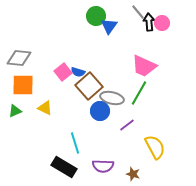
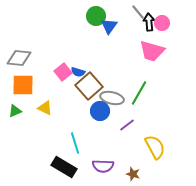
pink trapezoid: moved 8 px right, 15 px up; rotated 8 degrees counterclockwise
